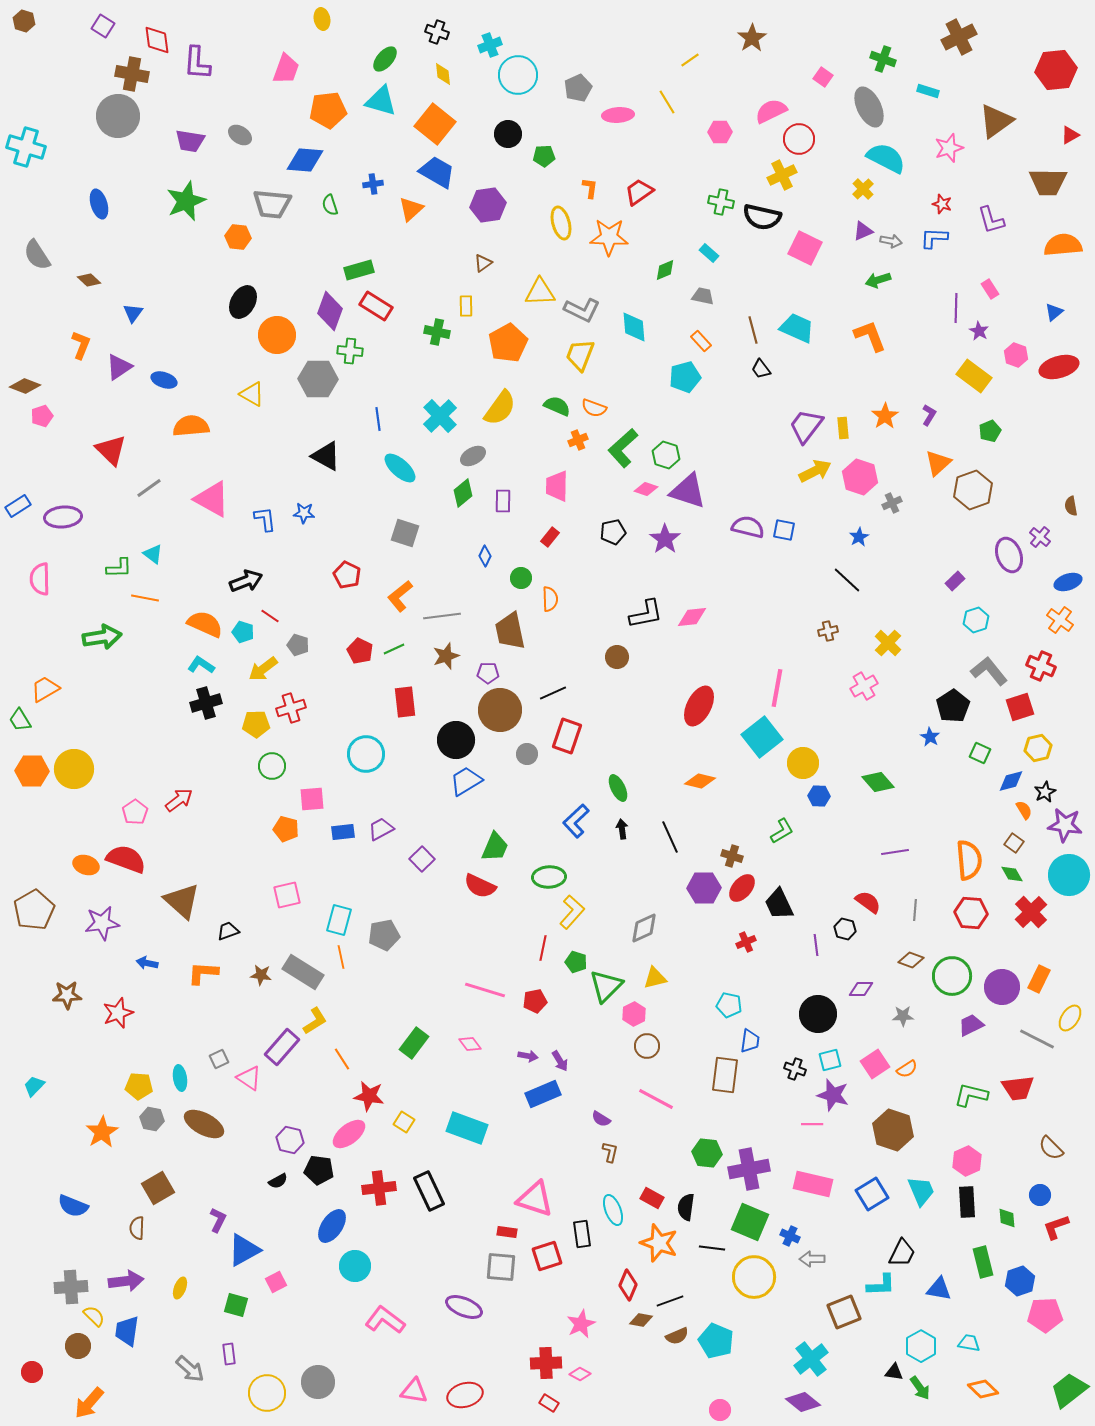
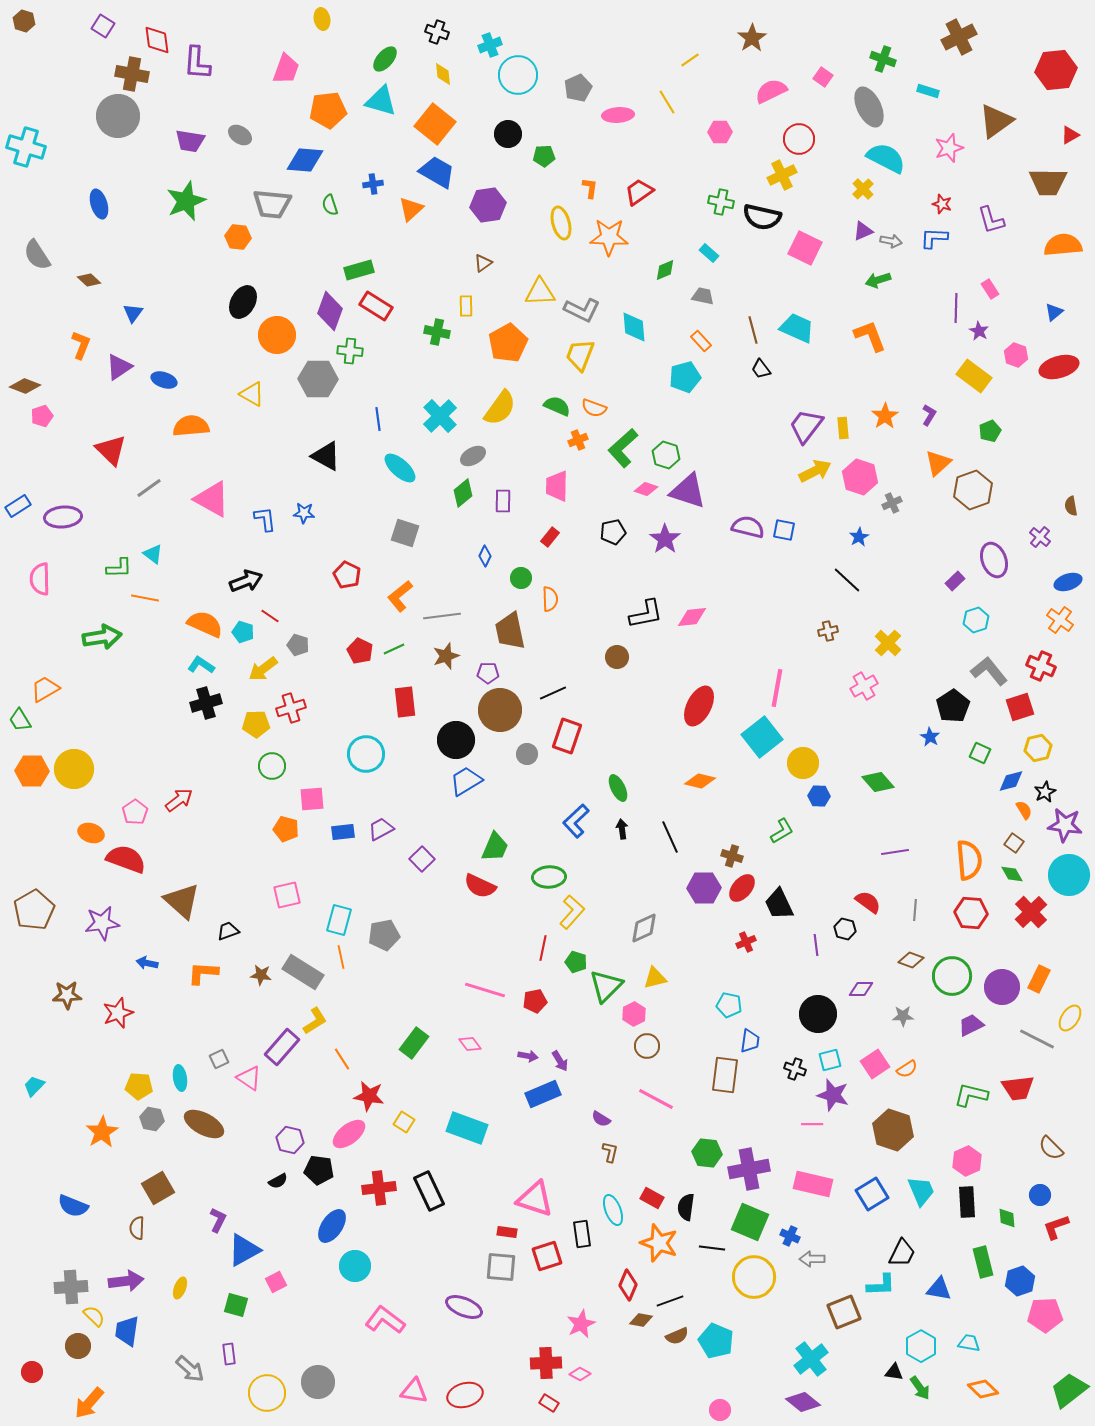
pink semicircle at (771, 111): moved 20 px up
purple ellipse at (1009, 555): moved 15 px left, 5 px down
orange ellipse at (86, 865): moved 5 px right, 32 px up
